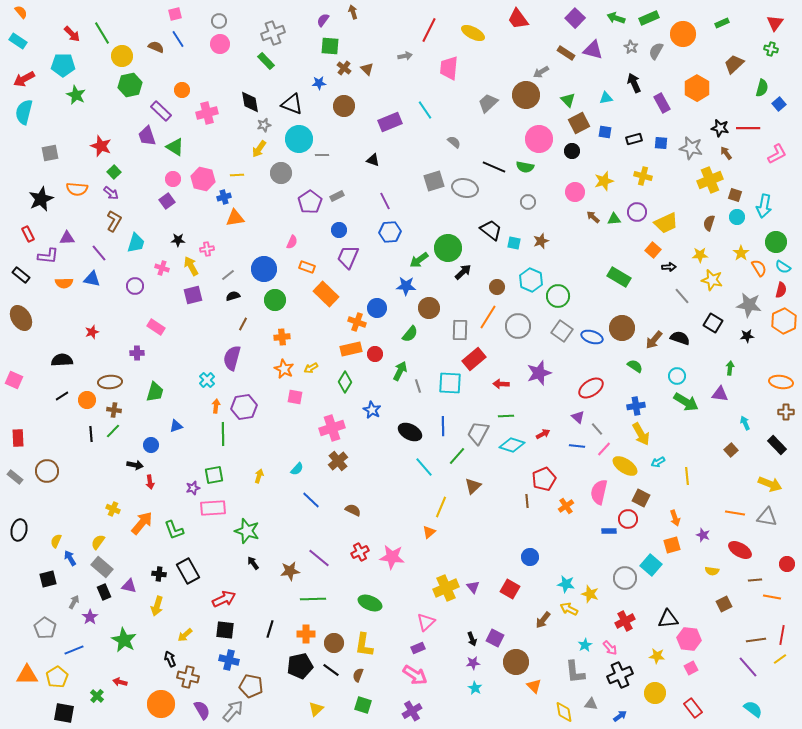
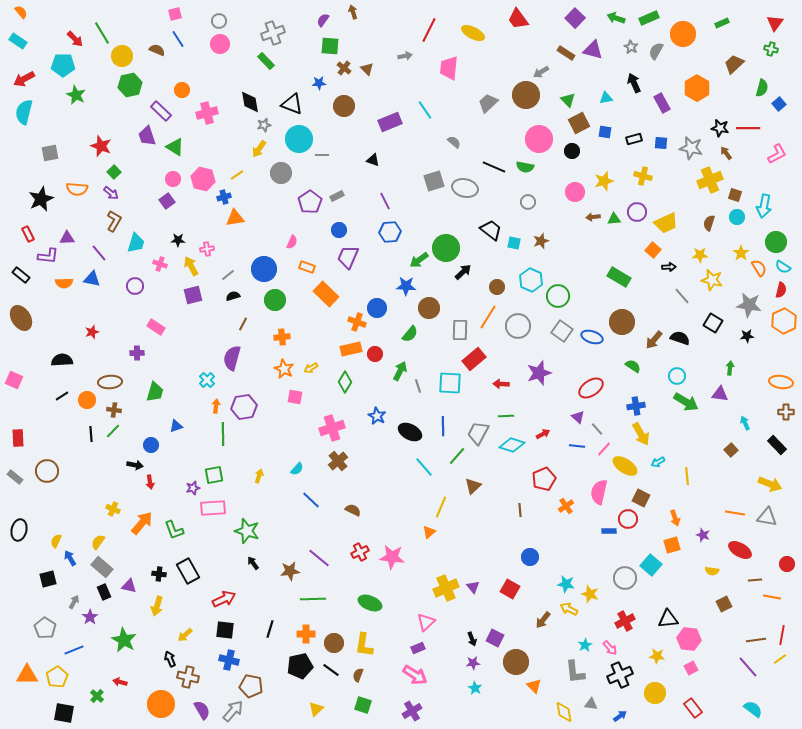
red arrow at (72, 34): moved 3 px right, 5 px down
brown semicircle at (156, 47): moved 1 px right, 3 px down
yellow line at (237, 175): rotated 32 degrees counterclockwise
brown arrow at (593, 217): rotated 48 degrees counterclockwise
green circle at (448, 248): moved 2 px left
pink cross at (162, 268): moved 2 px left, 4 px up
brown circle at (622, 328): moved 6 px up
green semicircle at (635, 366): moved 2 px left
blue star at (372, 410): moved 5 px right, 6 px down
brown line at (527, 501): moved 7 px left, 9 px down
